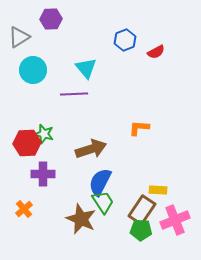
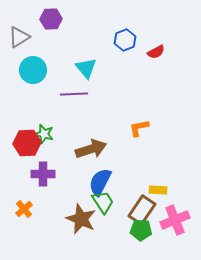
orange L-shape: rotated 15 degrees counterclockwise
